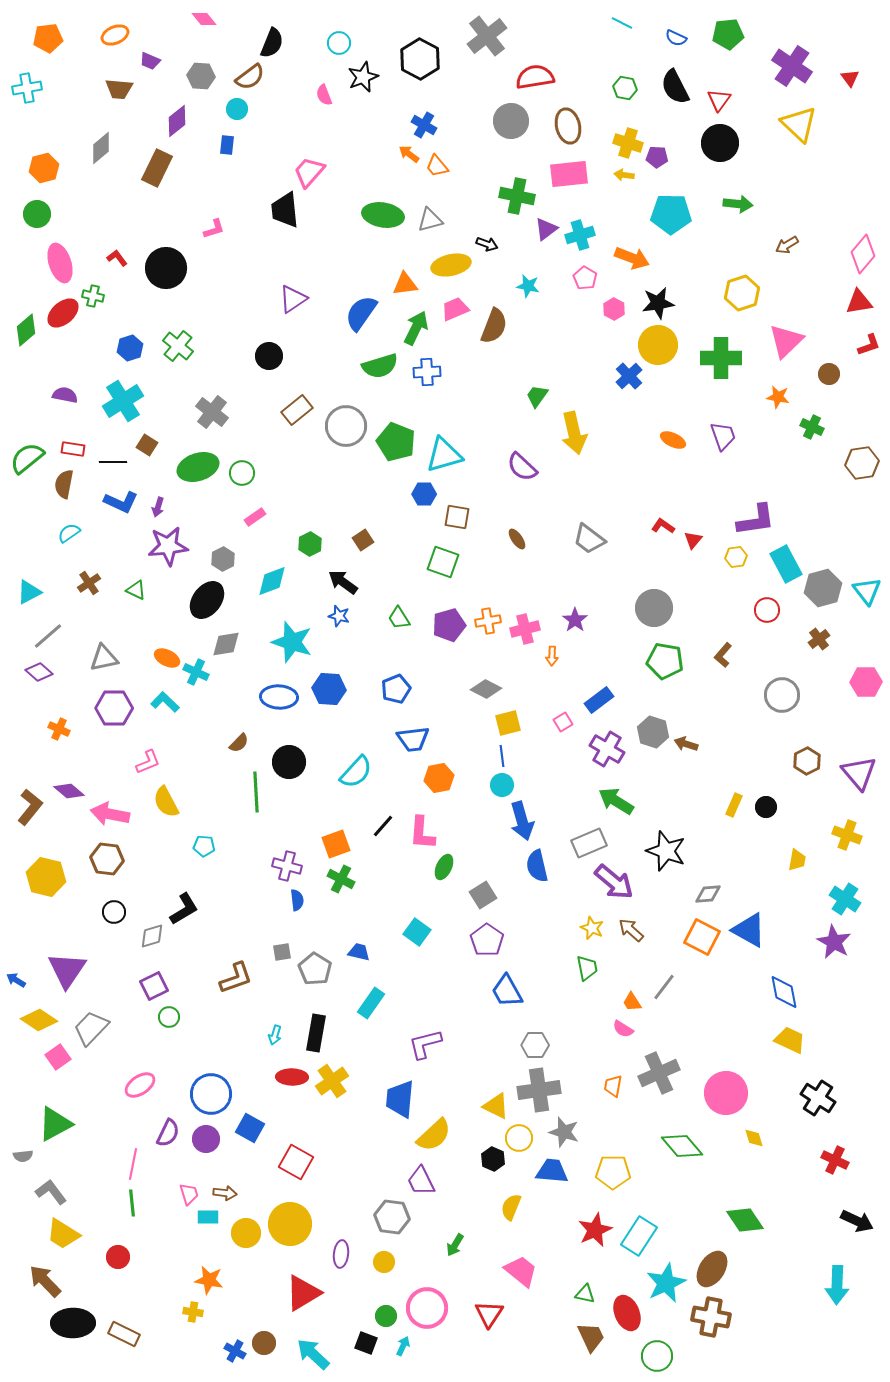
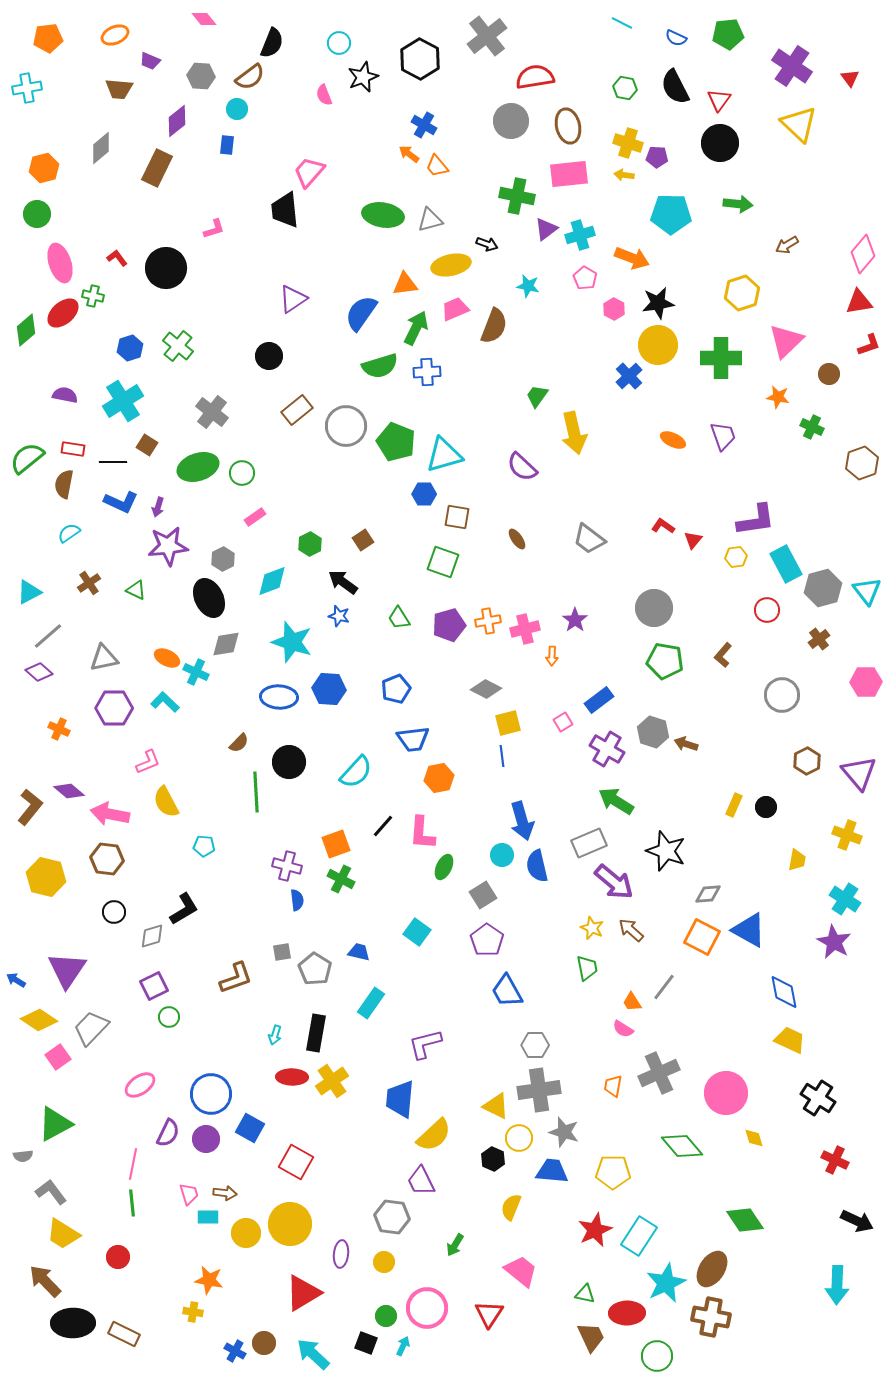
brown hexagon at (862, 463): rotated 12 degrees counterclockwise
black ellipse at (207, 600): moved 2 px right, 2 px up; rotated 63 degrees counterclockwise
cyan circle at (502, 785): moved 70 px down
red ellipse at (627, 1313): rotated 68 degrees counterclockwise
